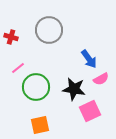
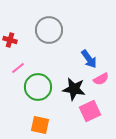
red cross: moved 1 px left, 3 px down
green circle: moved 2 px right
orange square: rotated 24 degrees clockwise
